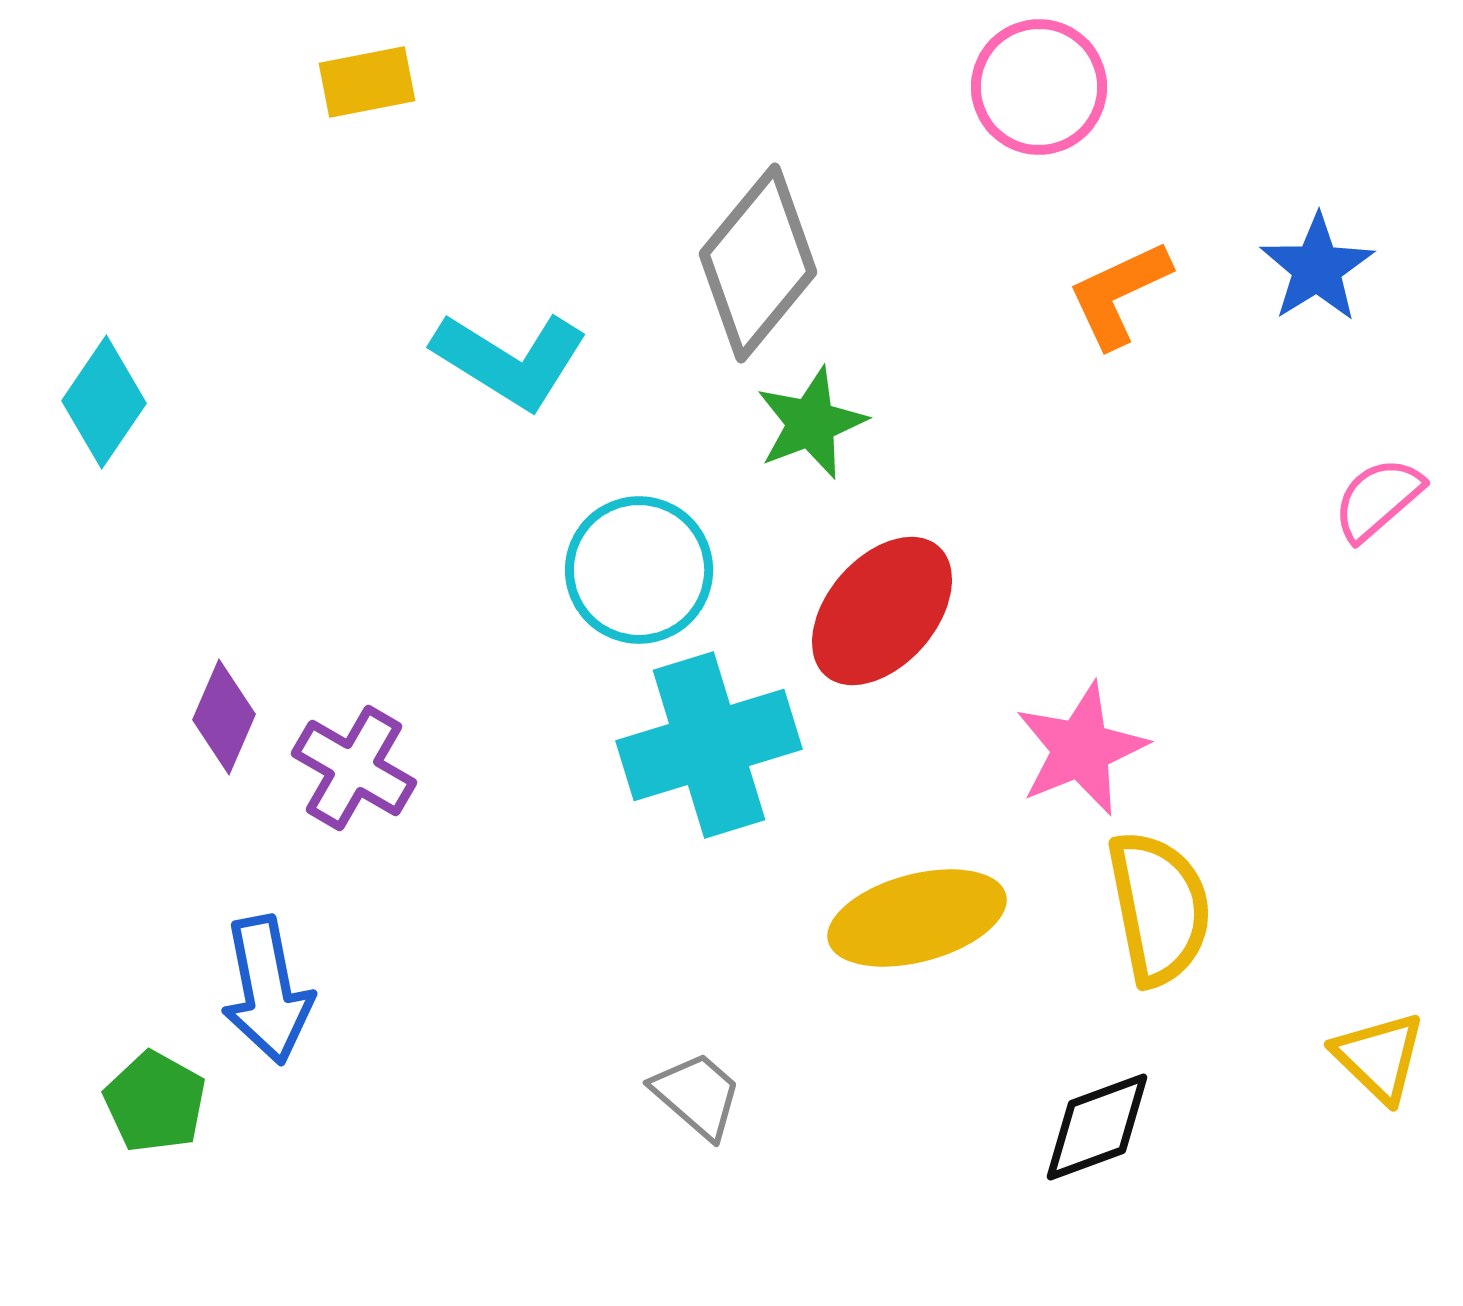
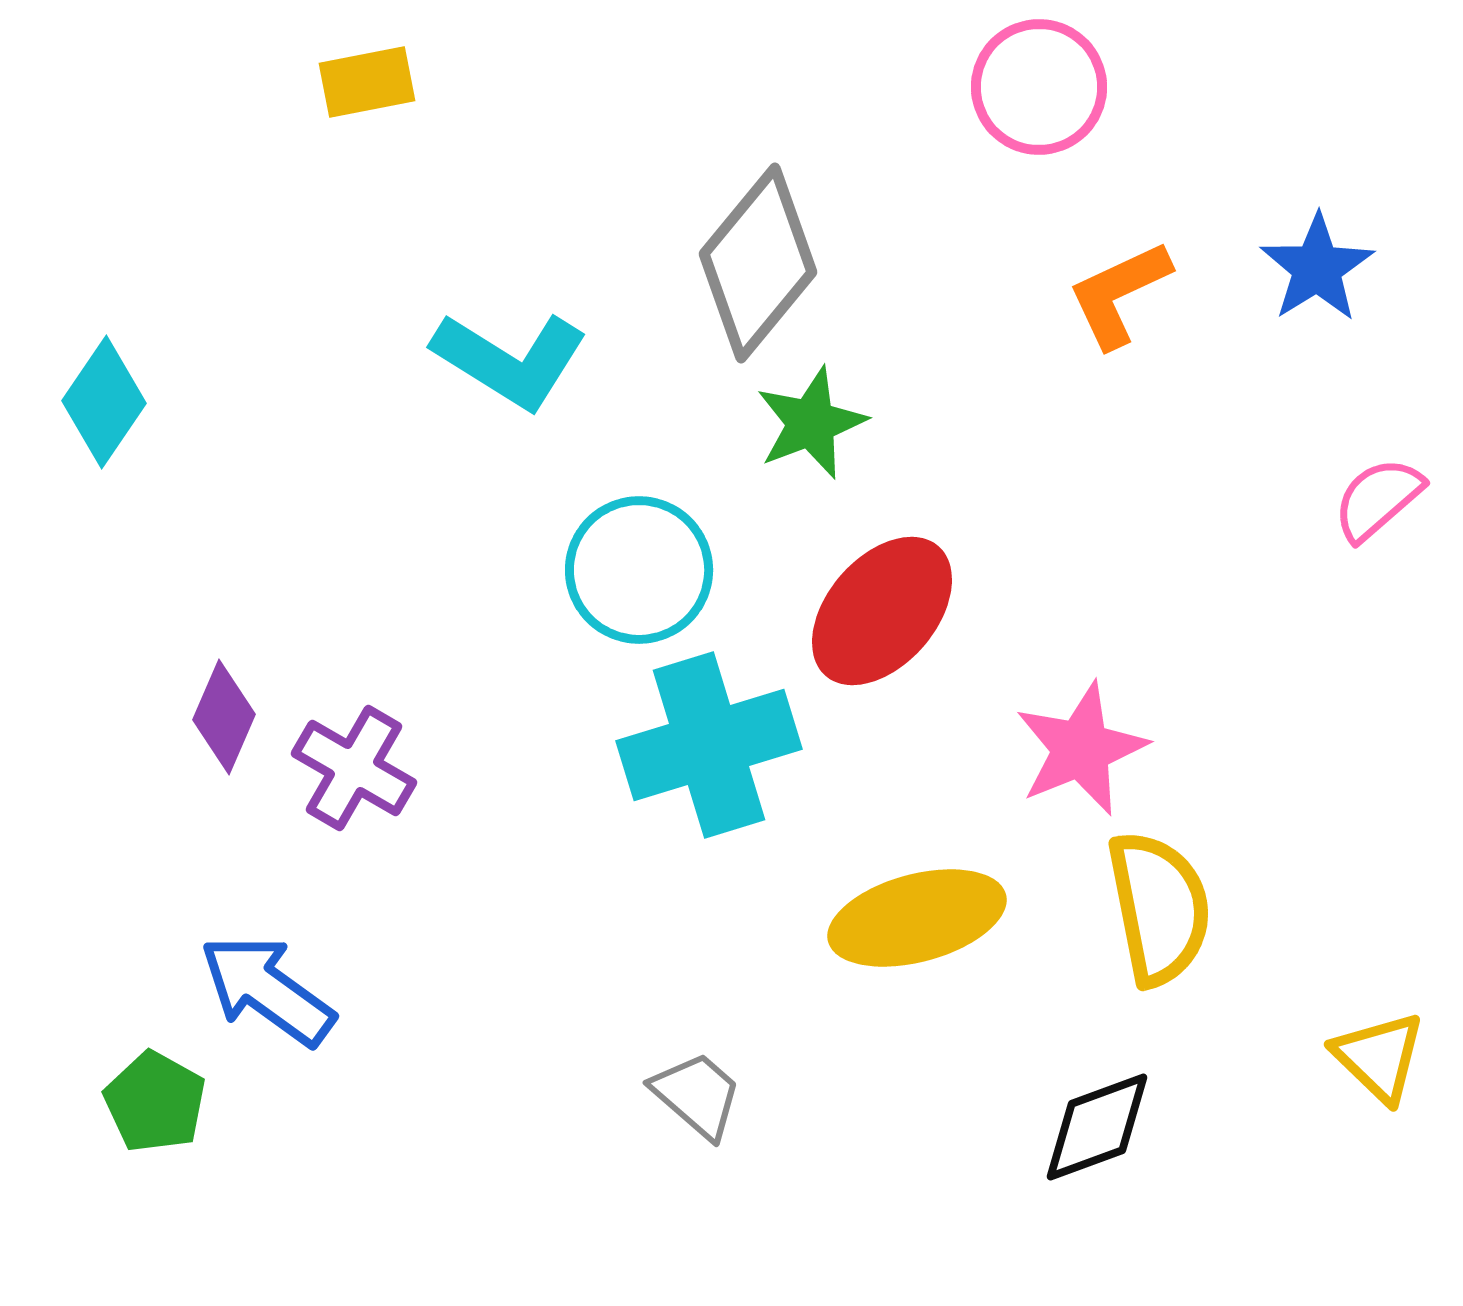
blue arrow: rotated 137 degrees clockwise
